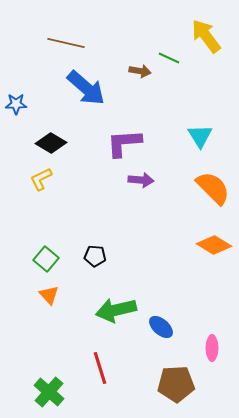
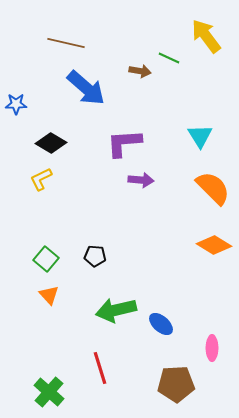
blue ellipse: moved 3 px up
